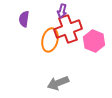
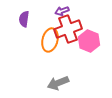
purple arrow: rotated 56 degrees clockwise
pink hexagon: moved 5 px left
